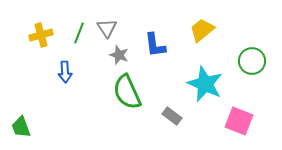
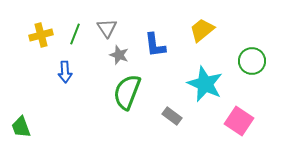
green line: moved 4 px left, 1 px down
green semicircle: rotated 45 degrees clockwise
pink square: rotated 12 degrees clockwise
